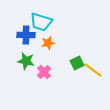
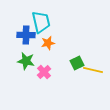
cyan trapezoid: rotated 120 degrees counterclockwise
yellow line: rotated 24 degrees counterclockwise
